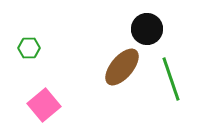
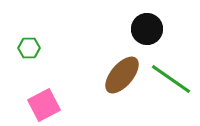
brown ellipse: moved 8 px down
green line: rotated 36 degrees counterclockwise
pink square: rotated 12 degrees clockwise
